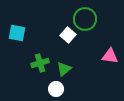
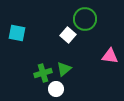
green cross: moved 3 px right, 10 px down
